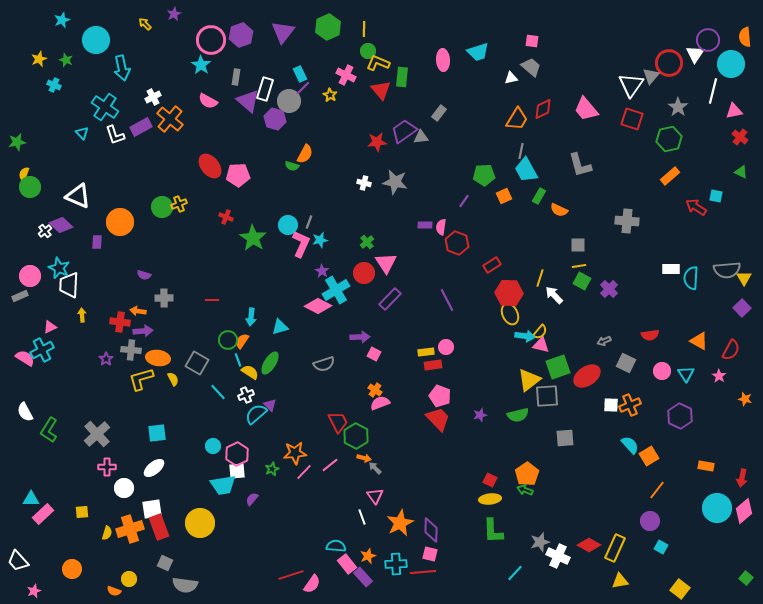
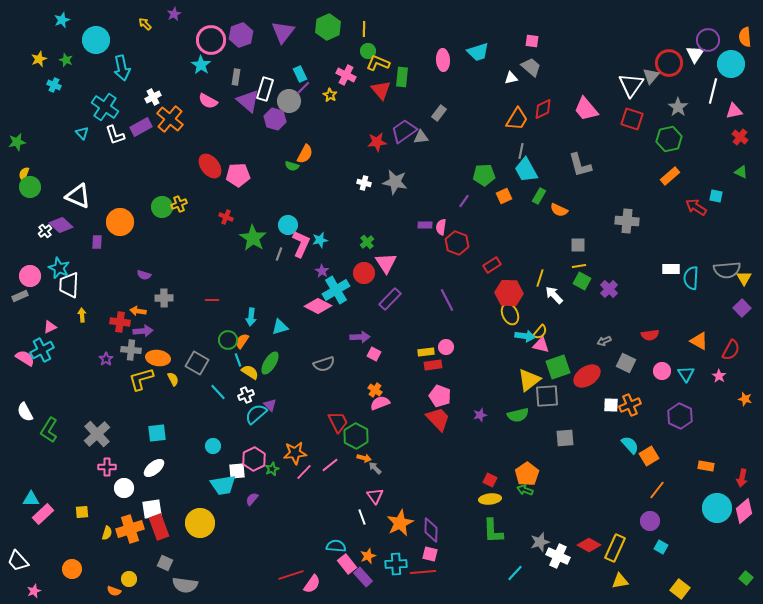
gray line at (309, 222): moved 30 px left, 32 px down
pink hexagon at (237, 454): moved 17 px right, 5 px down
